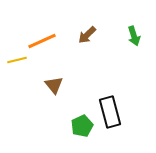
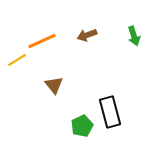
brown arrow: rotated 24 degrees clockwise
yellow line: rotated 18 degrees counterclockwise
